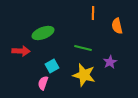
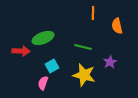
green ellipse: moved 5 px down
green line: moved 1 px up
